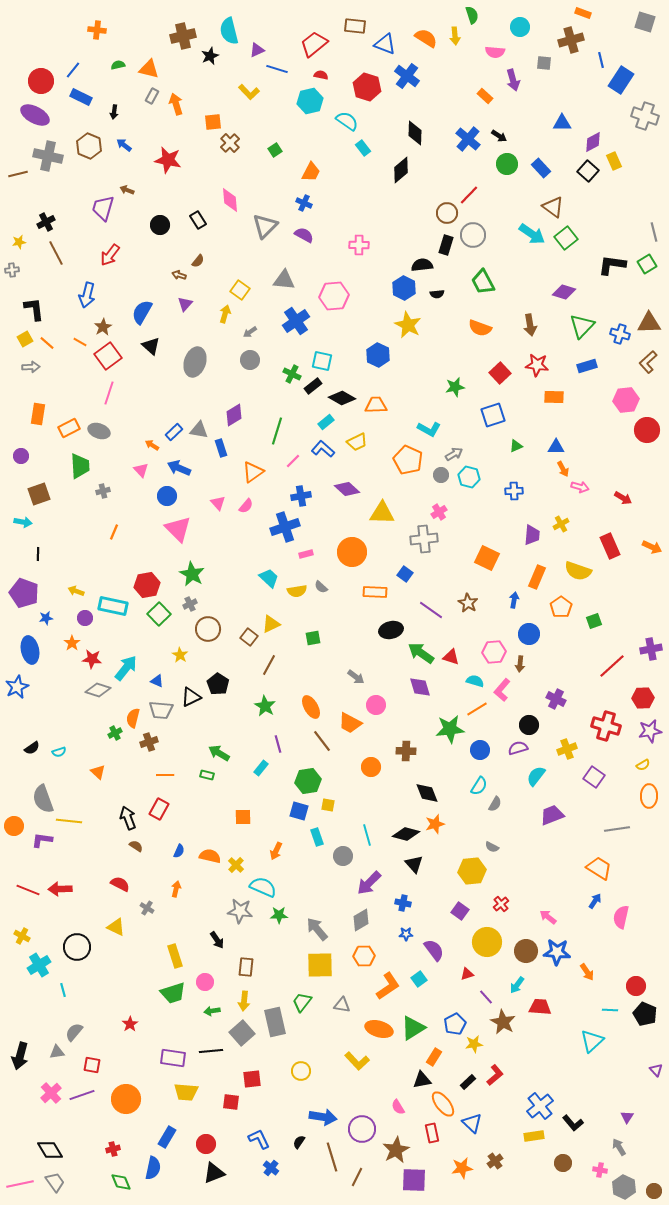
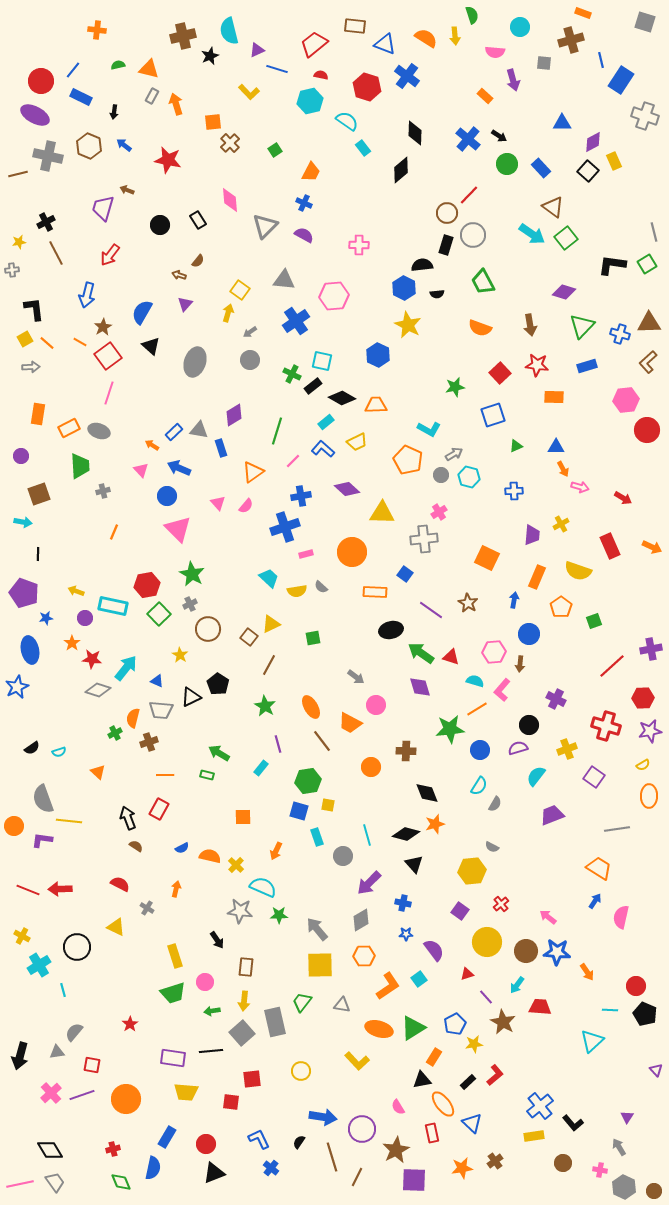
yellow arrow at (225, 314): moved 3 px right, 1 px up
blue semicircle at (179, 851): moved 3 px right, 3 px up; rotated 40 degrees clockwise
